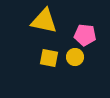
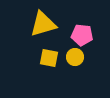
yellow triangle: moved 1 px left, 3 px down; rotated 28 degrees counterclockwise
pink pentagon: moved 3 px left
